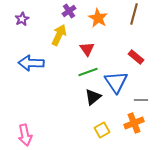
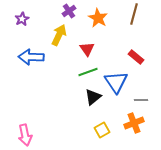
blue arrow: moved 6 px up
